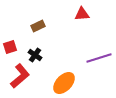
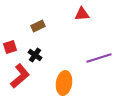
orange ellipse: rotated 35 degrees counterclockwise
